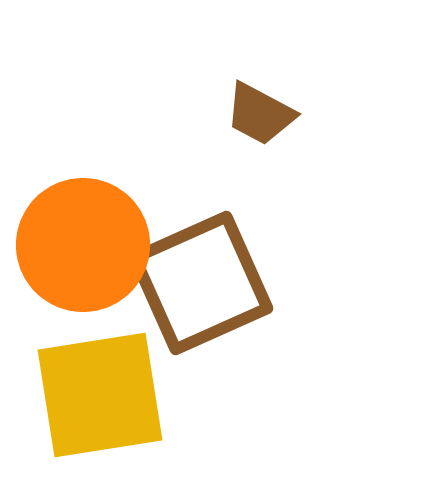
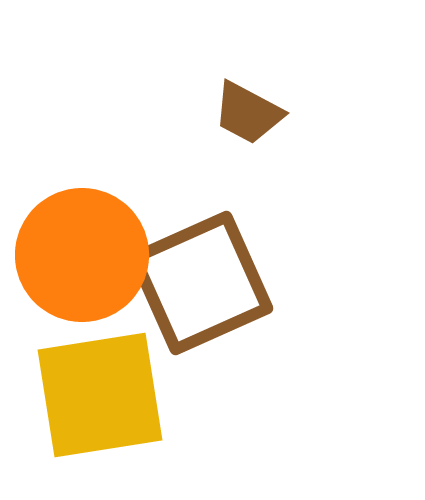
brown trapezoid: moved 12 px left, 1 px up
orange circle: moved 1 px left, 10 px down
